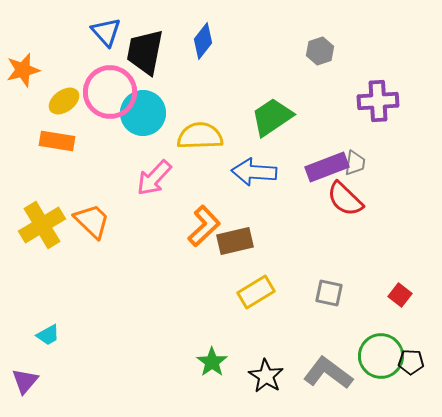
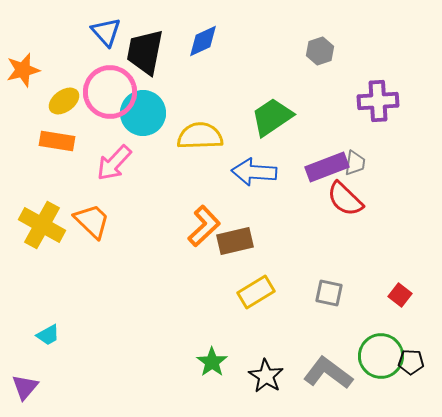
blue diamond: rotated 27 degrees clockwise
pink arrow: moved 40 px left, 15 px up
yellow cross: rotated 30 degrees counterclockwise
purple triangle: moved 6 px down
